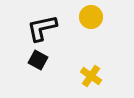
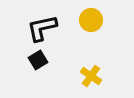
yellow circle: moved 3 px down
black square: rotated 30 degrees clockwise
